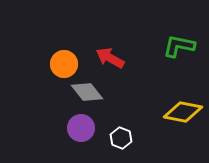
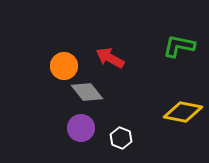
orange circle: moved 2 px down
